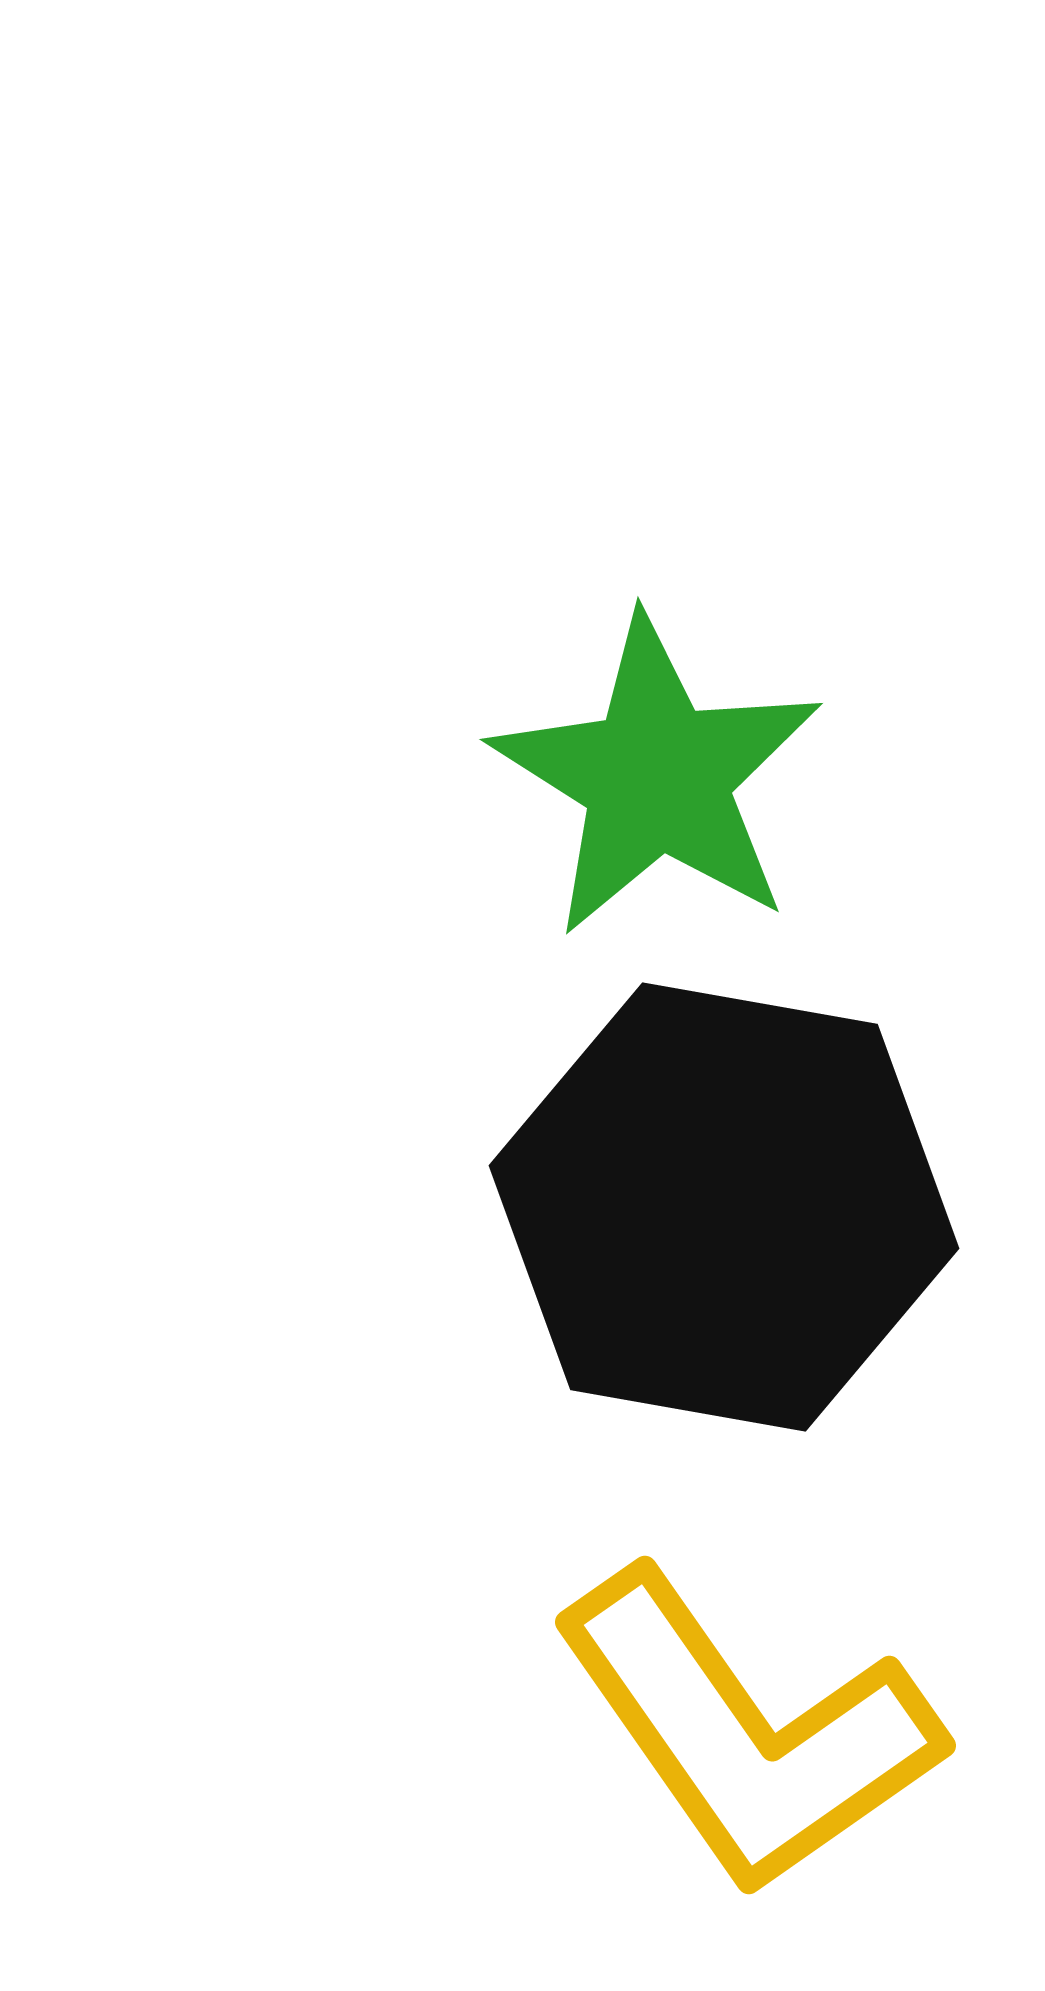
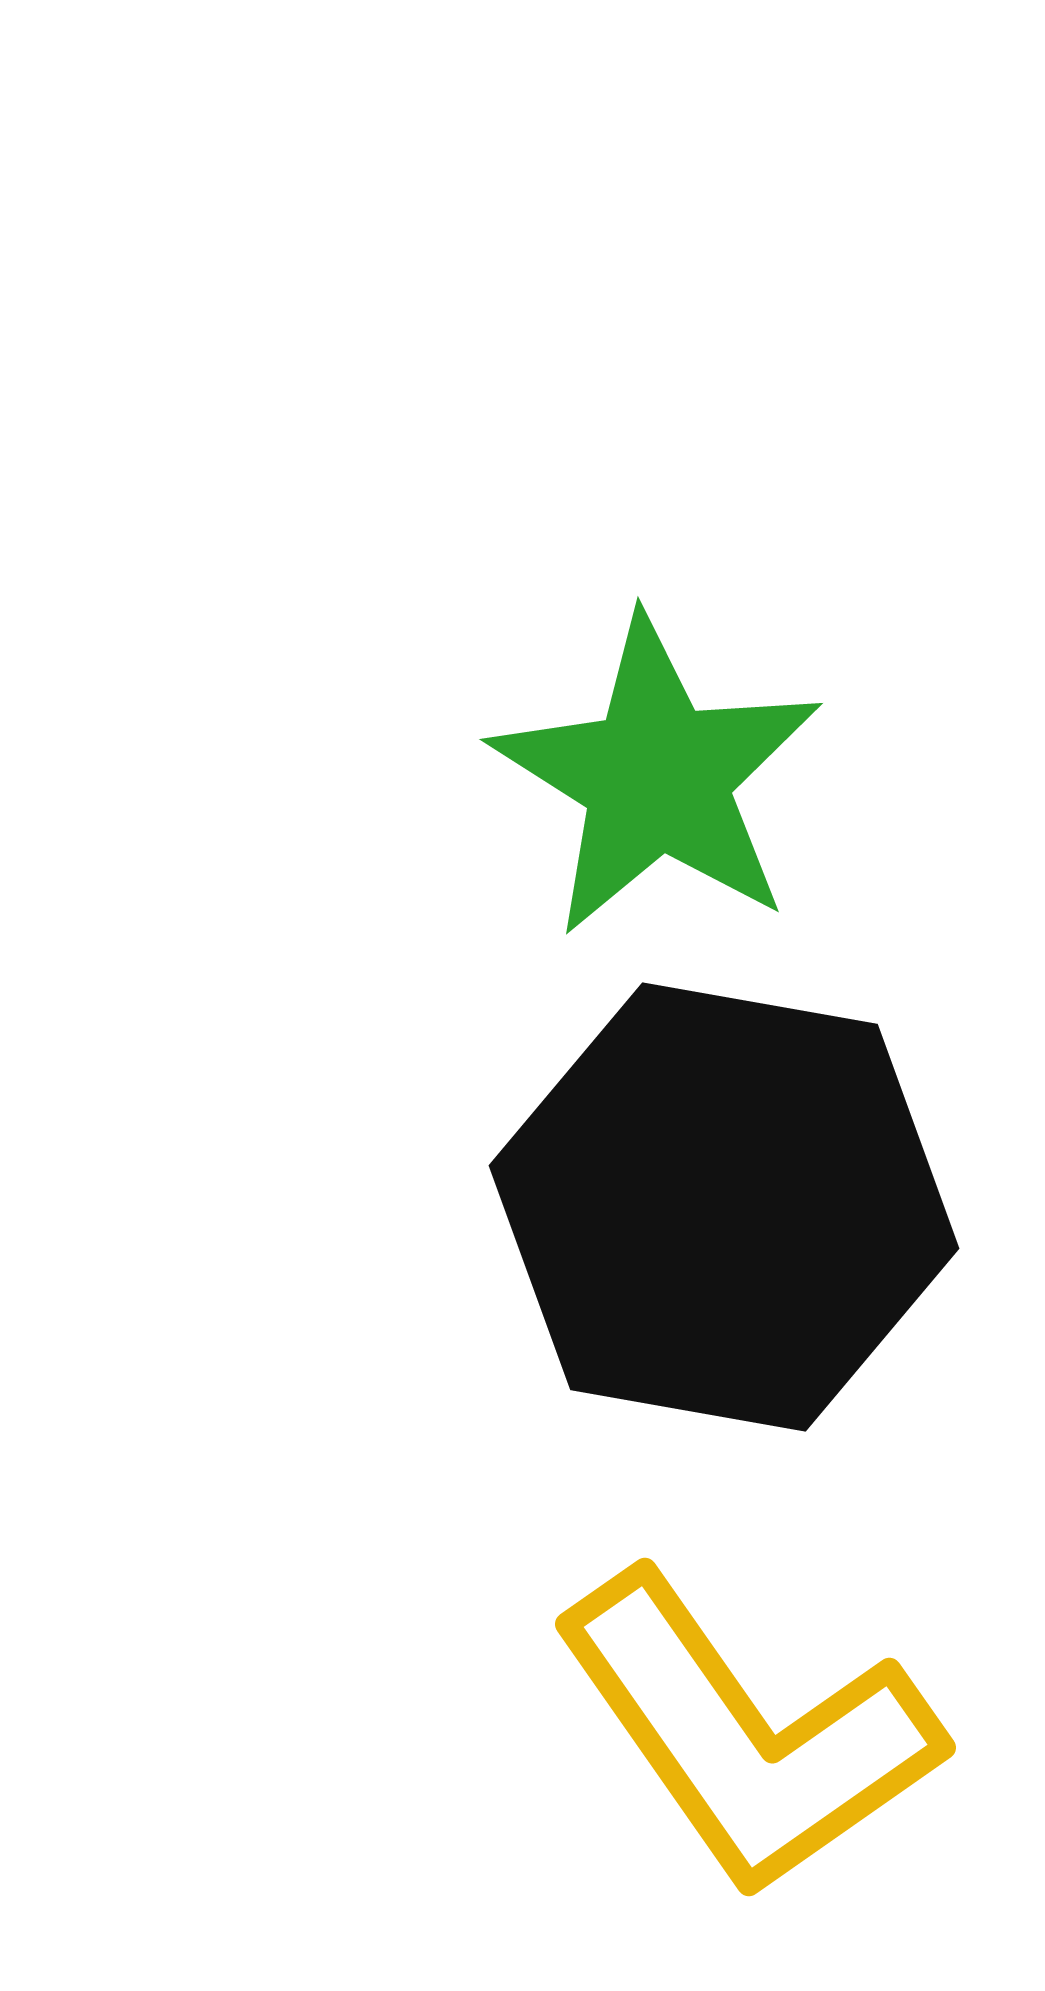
yellow L-shape: moved 2 px down
